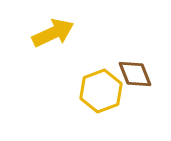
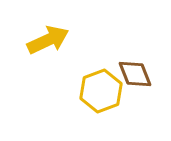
yellow arrow: moved 5 px left, 7 px down
